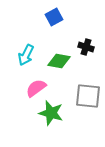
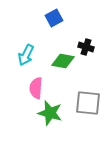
blue square: moved 1 px down
green diamond: moved 4 px right
pink semicircle: rotated 50 degrees counterclockwise
gray square: moved 7 px down
green star: moved 1 px left
